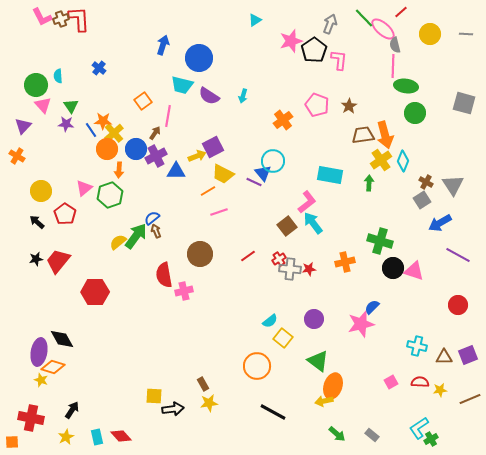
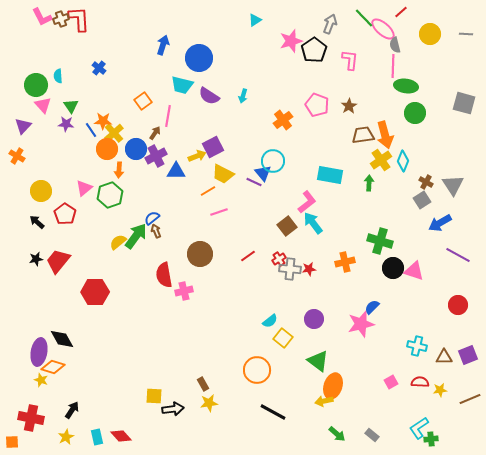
pink L-shape at (339, 60): moved 11 px right
orange circle at (257, 366): moved 4 px down
green cross at (431, 439): rotated 24 degrees clockwise
